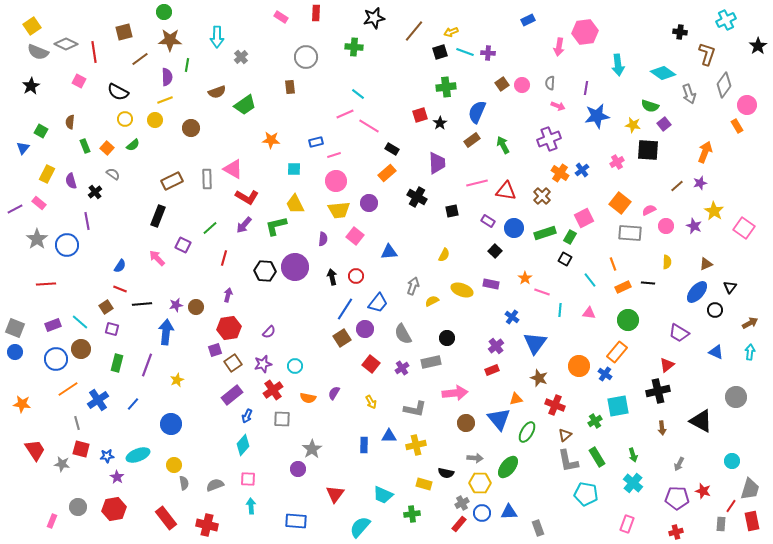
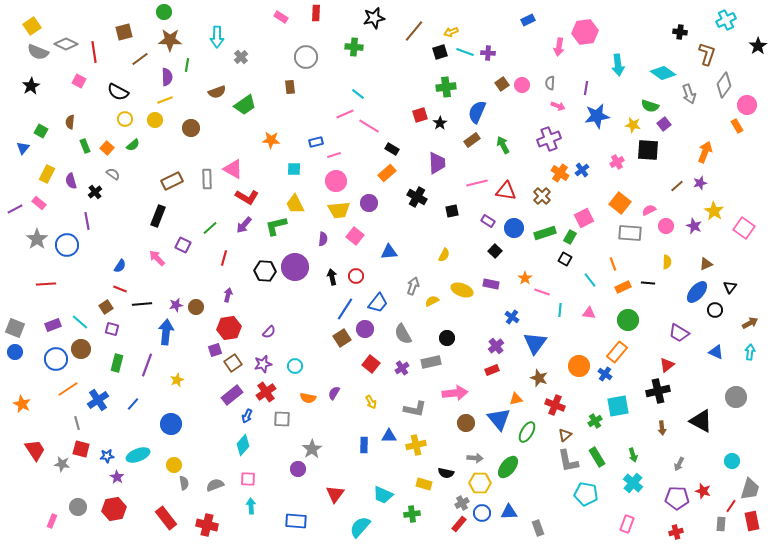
red cross at (273, 390): moved 7 px left, 2 px down
orange star at (22, 404): rotated 18 degrees clockwise
